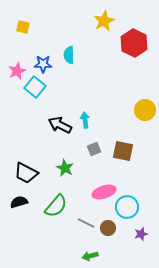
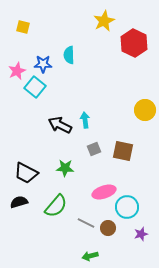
green star: rotated 24 degrees counterclockwise
